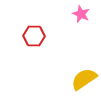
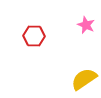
pink star: moved 5 px right, 11 px down
